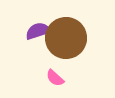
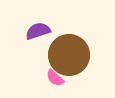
brown circle: moved 3 px right, 17 px down
